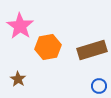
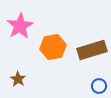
pink star: rotated 8 degrees clockwise
orange hexagon: moved 5 px right
